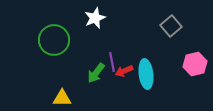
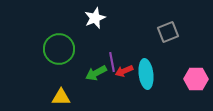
gray square: moved 3 px left, 6 px down; rotated 20 degrees clockwise
green circle: moved 5 px right, 9 px down
pink hexagon: moved 1 px right, 15 px down; rotated 15 degrees clockwise
green arrow: rotated 25 degrees clockwise
yellow triangle: moved 1 px left, 1 px up
